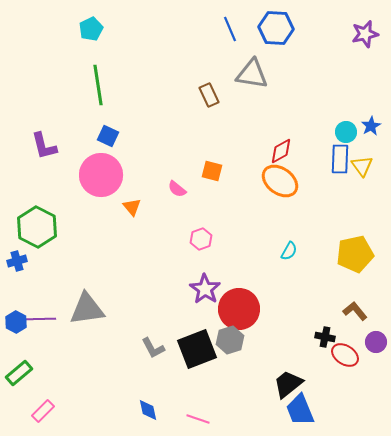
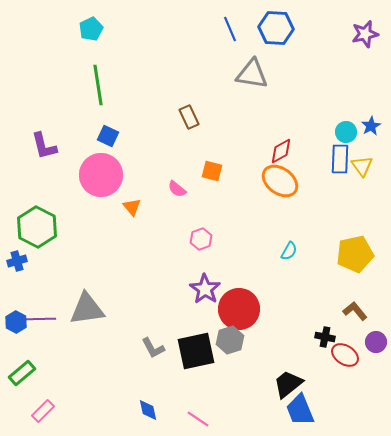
brown rectangle at (209, 95): moved 20 px left, 22 px down
black square at (197, 349): moved 1 px left, 2 px down; rotated 9 degrees clockwise
green rectangle at (19, 373): moved 3 px right
pink line at (198, 419): rotated 15 degrees clockwise
